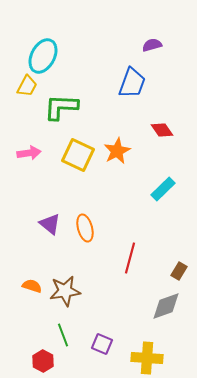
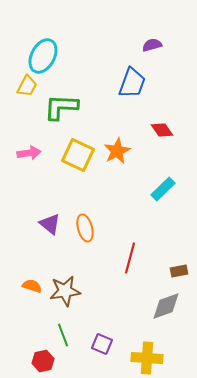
brown rectangle: rotated 48 degrees clockwise
red hexagon: rotated 20 degrees clockwise
